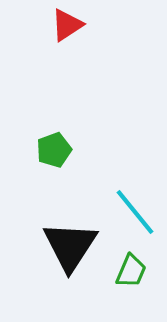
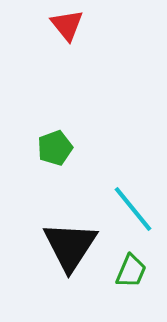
red triangle: rotated 36 degrees counterclockwise
green pentagon: moved 1 px right, 2 px up
cyan line: moved 2 px left, 3 px up
